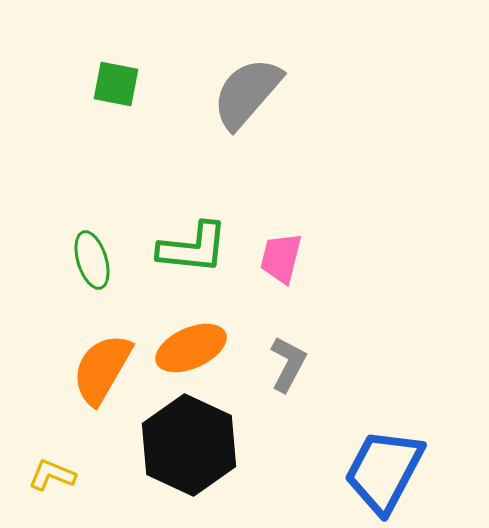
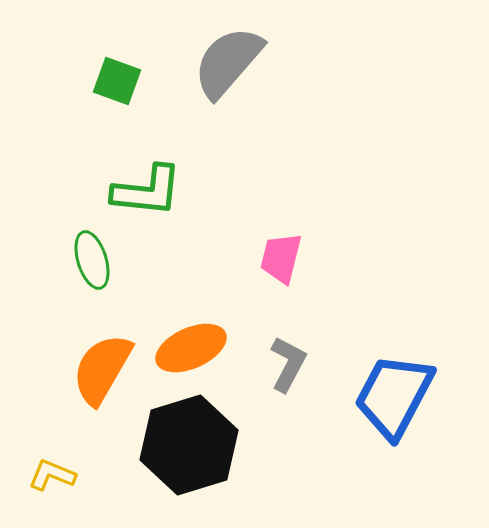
green square: moved 1 px right, 3 px up; rotated 9 degrees clockwise
gray semicircle: moved 19 px left, 31 px up
green L-shape: moved 46 px left, 57 px up
black hexagon: rotated 18 degrees clockwise
blue trapezoid: moved 10 px right, 75 px up
